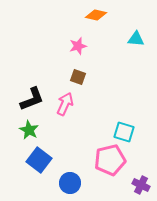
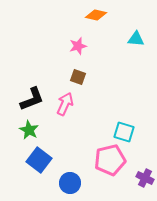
purple cross: moved 4 px right, 7 px up
